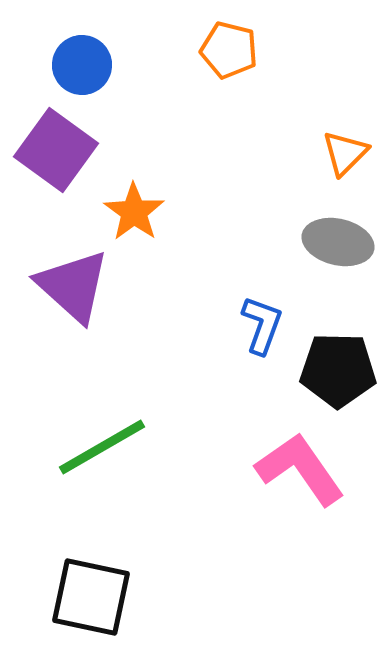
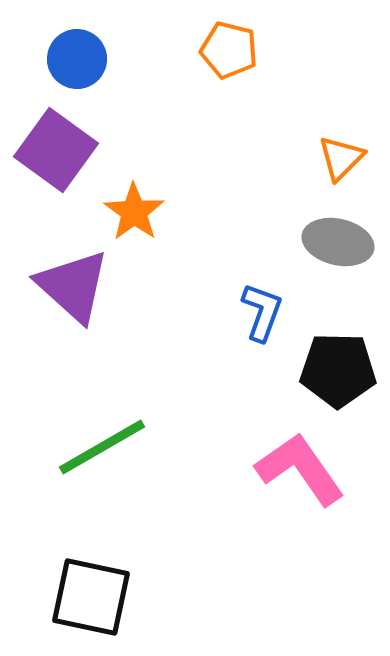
blue circle: moved 5 px left, 6 px up
orange triangle: moved 4 px left, 5 px down
blue L-shape: moved 13 px up
